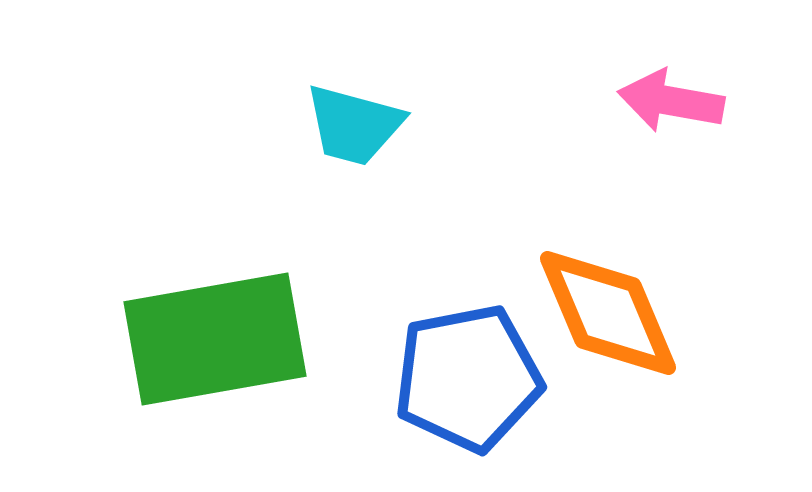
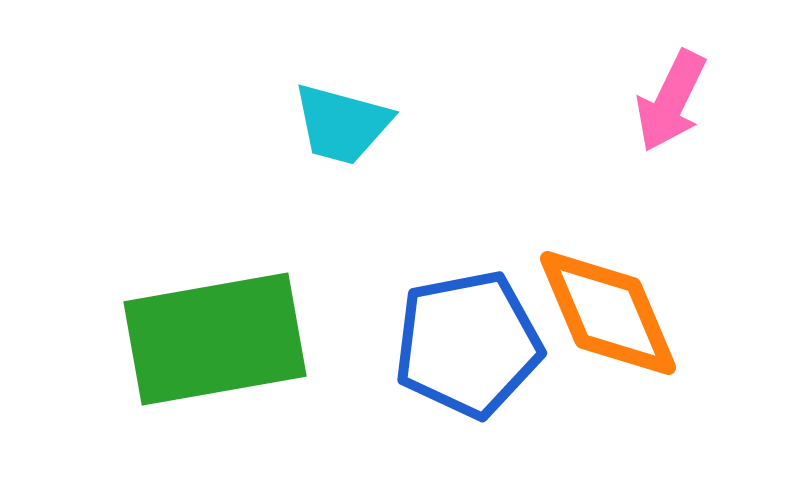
pink arrow: rotated 74 degrees counterclockwise
cyan trapezoid: moved 12 px left, 1 px up
blue pentagon: moved 34 px up
